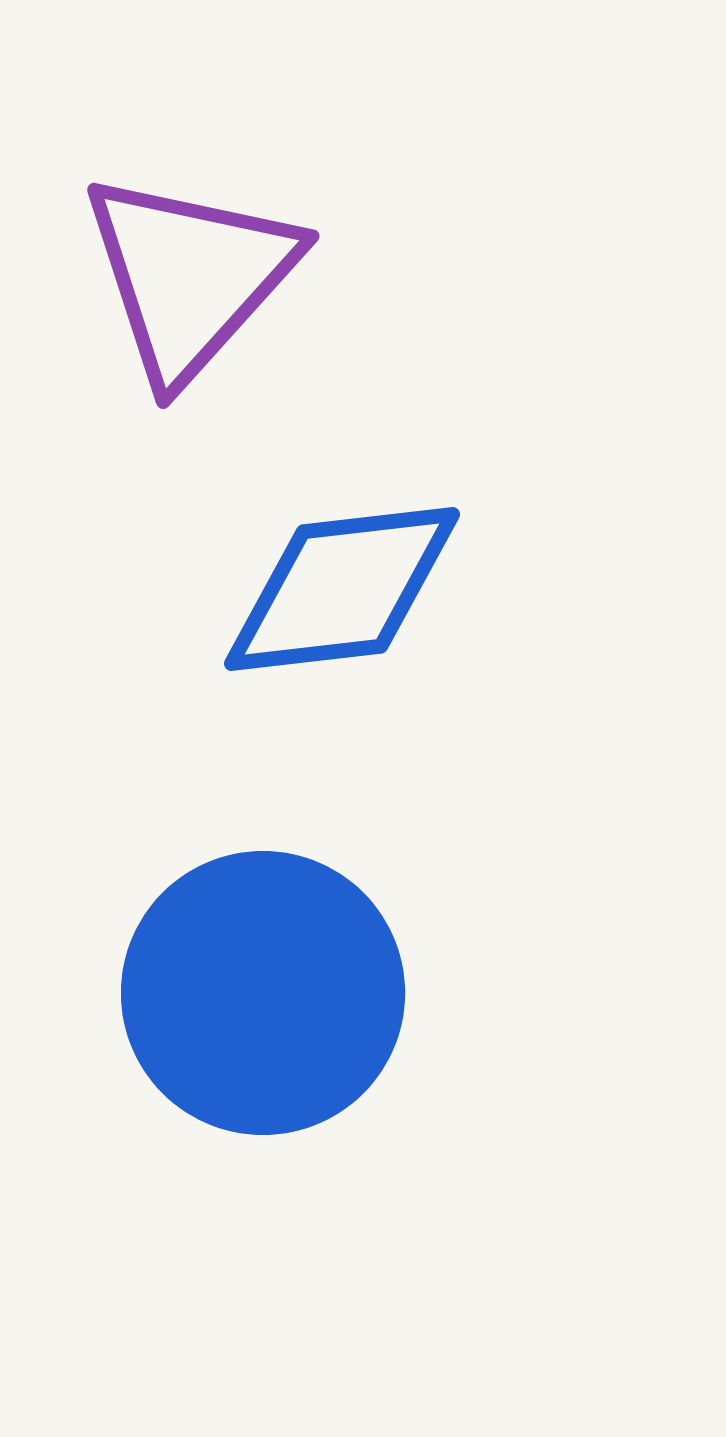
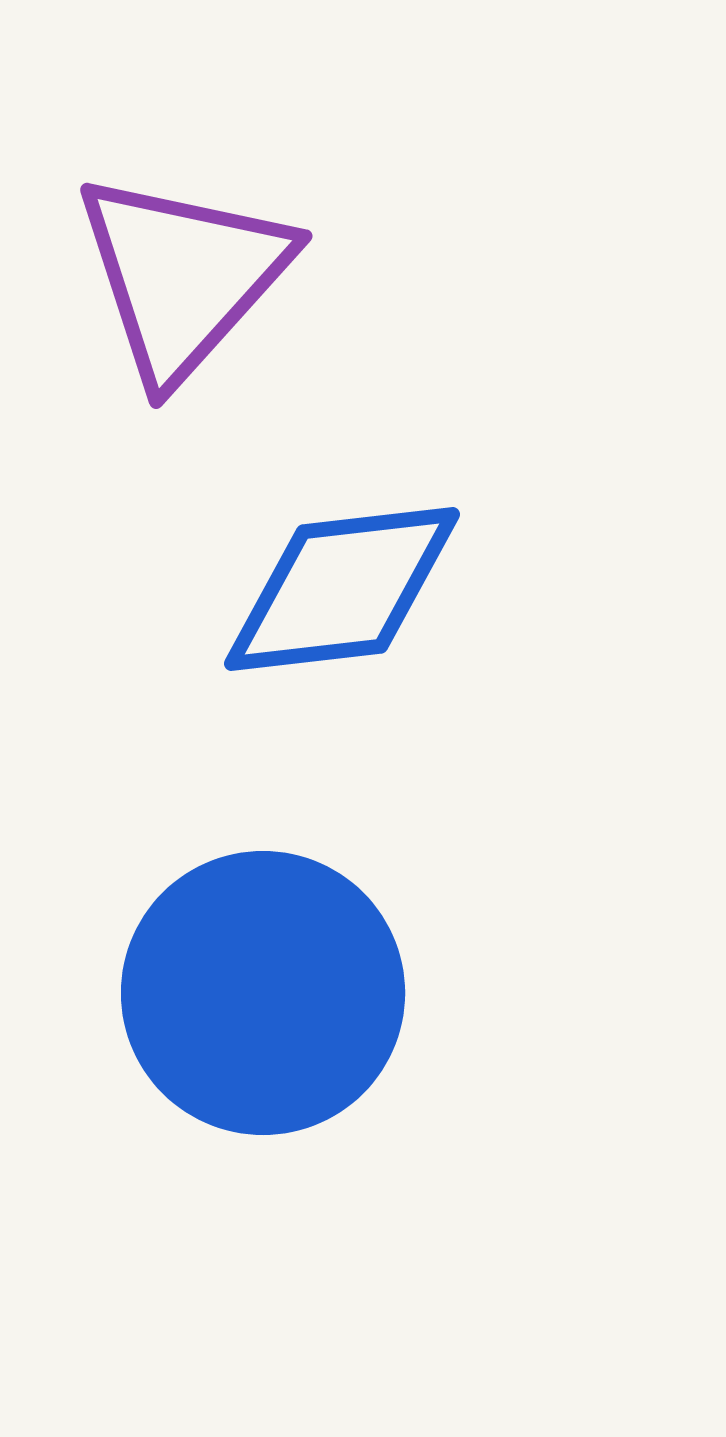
purple triangle: moved 7 px left
